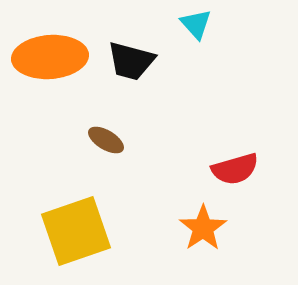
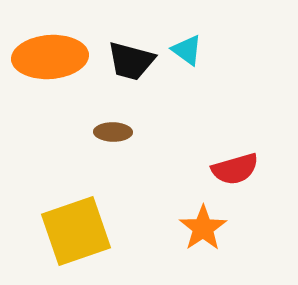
cyan triangle: moved 9 px left, 26 px down; rotated 12 degrees counterclockwise
brown ellipse: moved 7 px right, 8 px up; rotated 30 degrees counterclockwise
